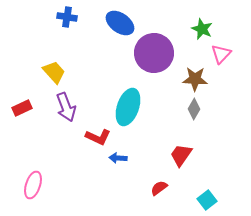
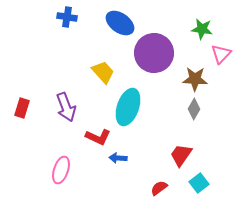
green star: rotated 15 degrees counterclockwise
yellow trapezoid: moved 49 px right
red rectangle: rotated 48 degrees counterclockwise
pink ellipse: moved 28 px right, 15 px up
cyan square: moved 8 px left, 17 px up
